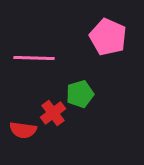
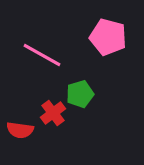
pink pentagon: rotated 9 degrees counterclockwise
pink line: moved 8 px right, 3 px up; rotated 27 degrees clockwise
red semicircle: moved 3 px left
